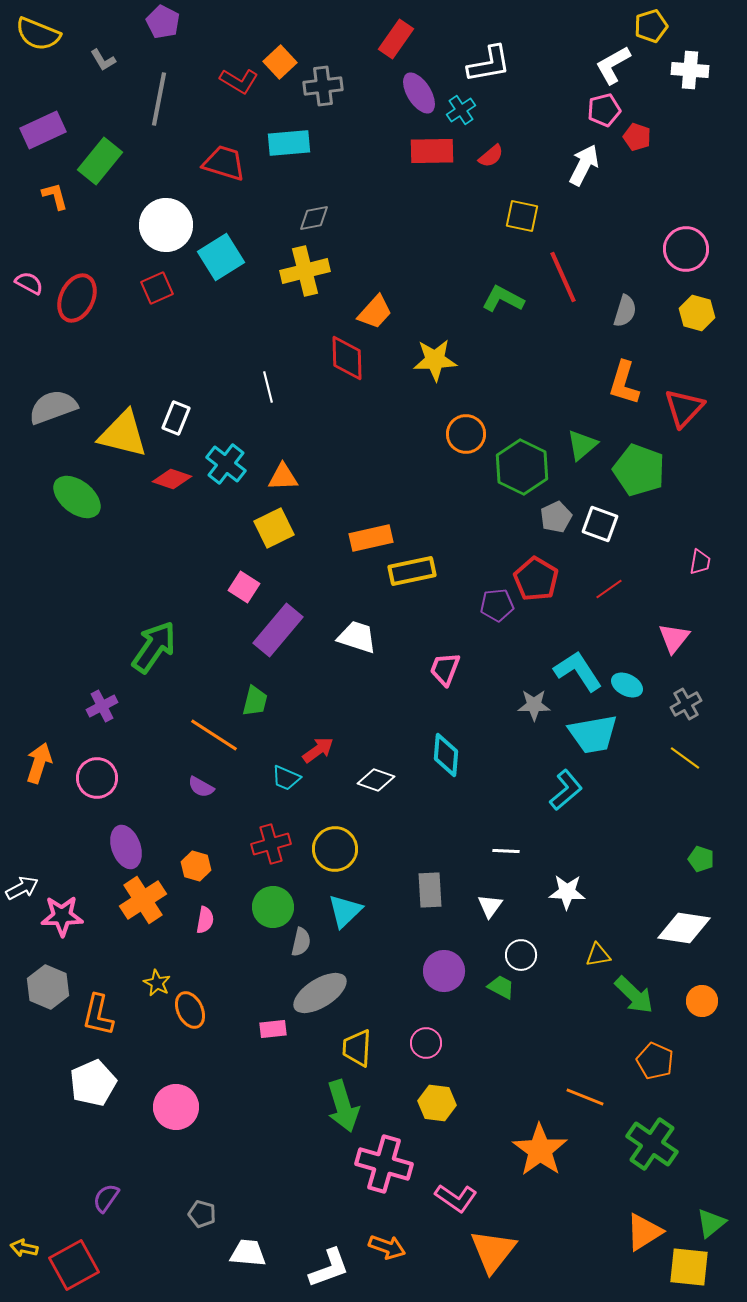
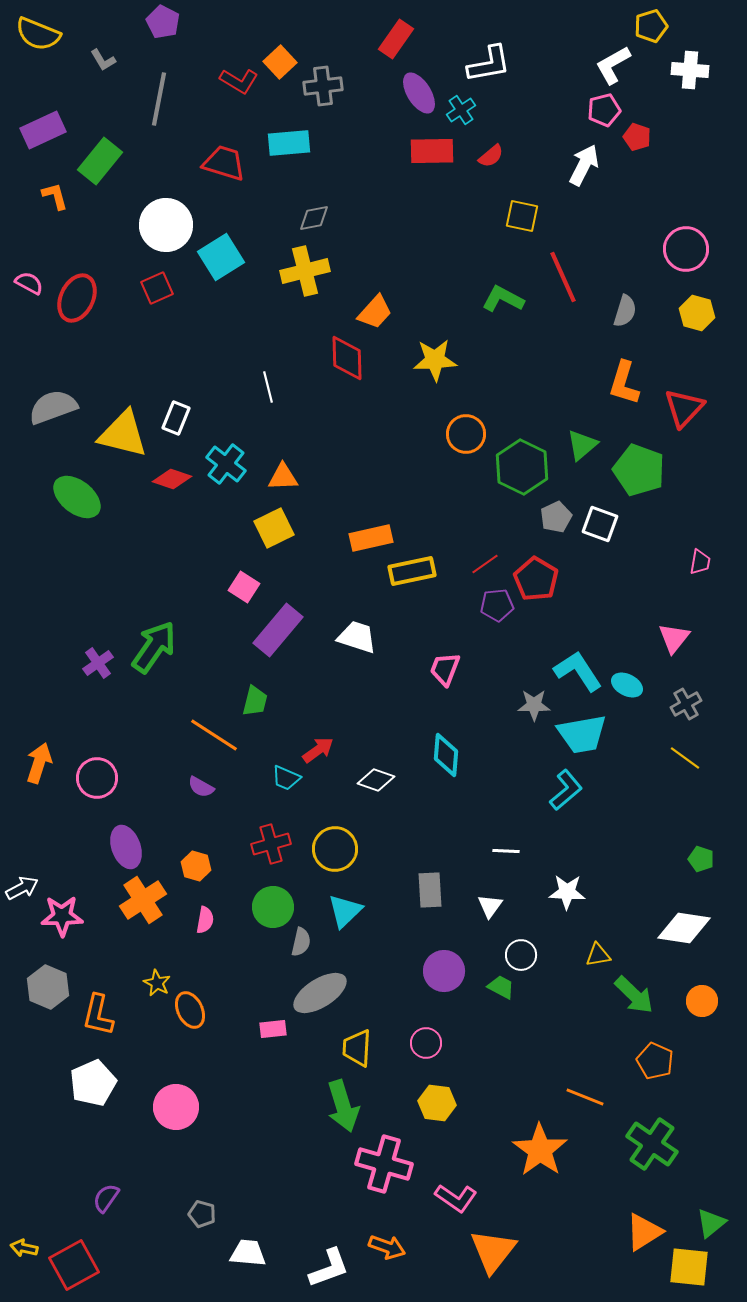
red line at (609, 589): moved 124 px left, 25 px up
purple cross at (102, 706): moved 4 px left, 43 px up; rotated 8 degrees counterclockwise
cyan trapezoid at (593, 734): moved 11 px left
